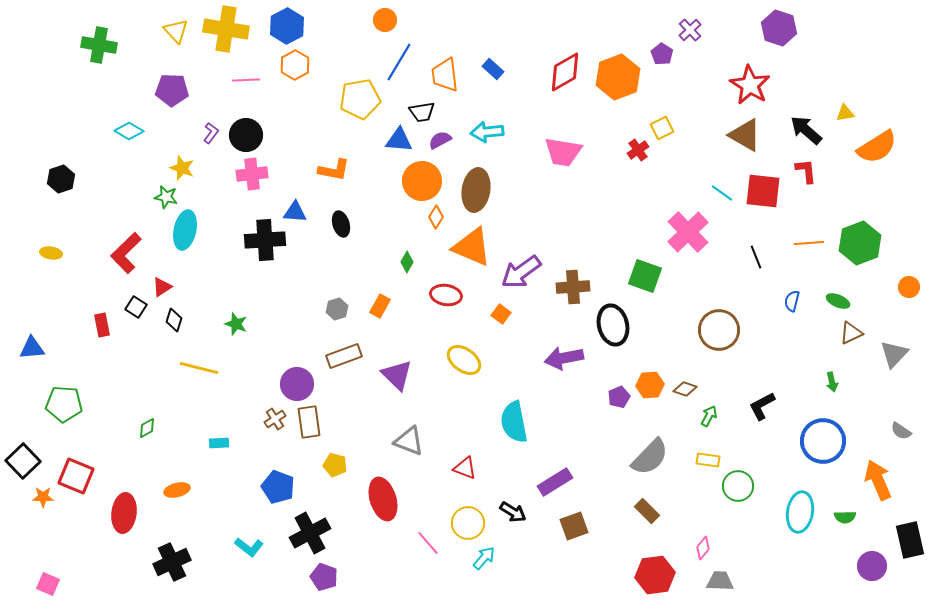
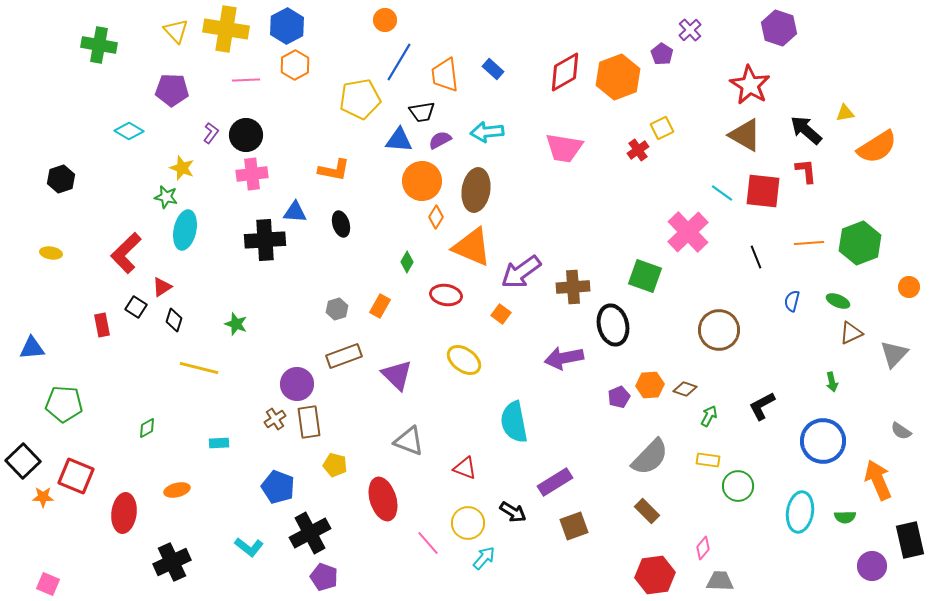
pink trapezoid at (563, 152): moved 1 px right, 4 px up
